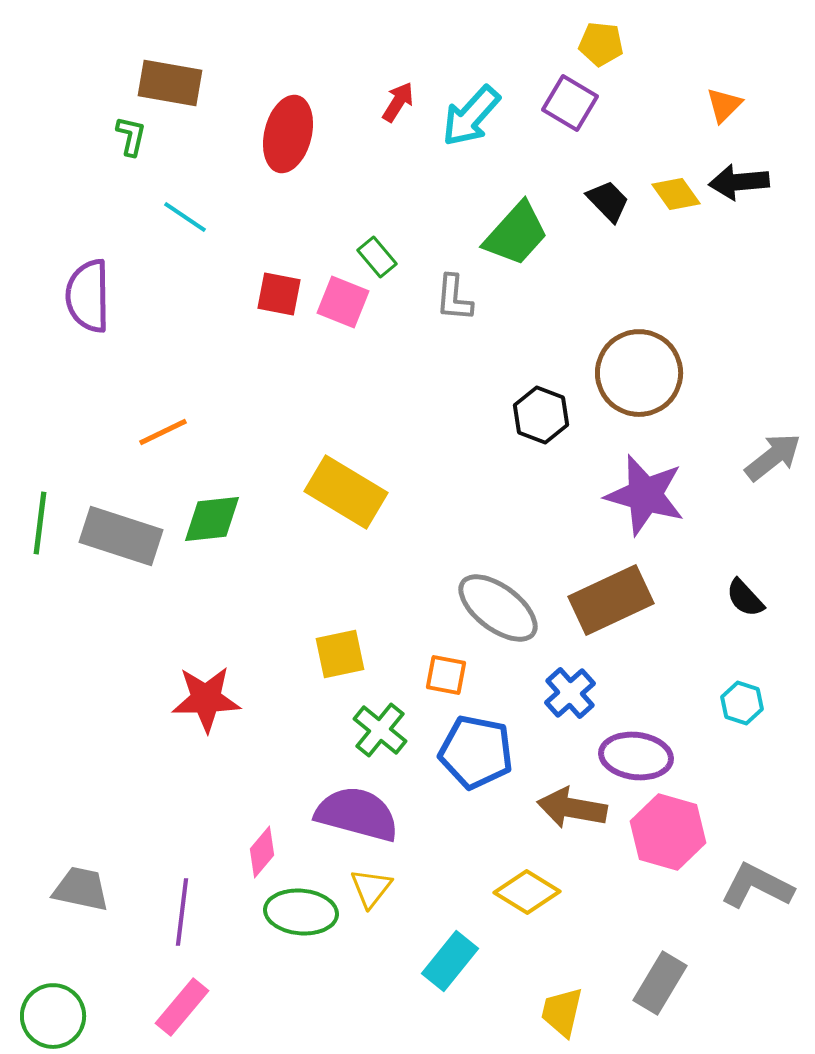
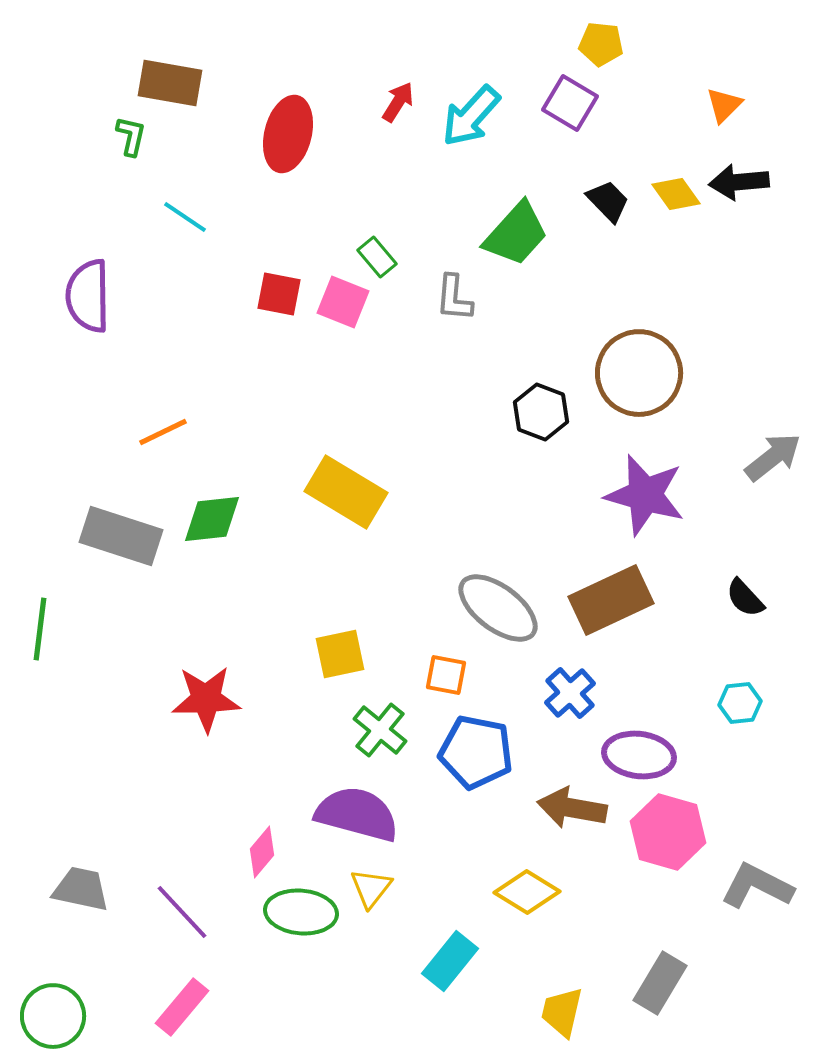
black hexagon at (541, 415): moved 3 px up
green line at (40, 523): moved 106 px down
cyan hexagon at (742, 703): moved 2 px left; rotated 24 degrees counterclockwise
purple ellipse at (636, 756): moved 3 px right, 1 px up
purple line at (182, 912): rotated 50 degrees counterclockwise
